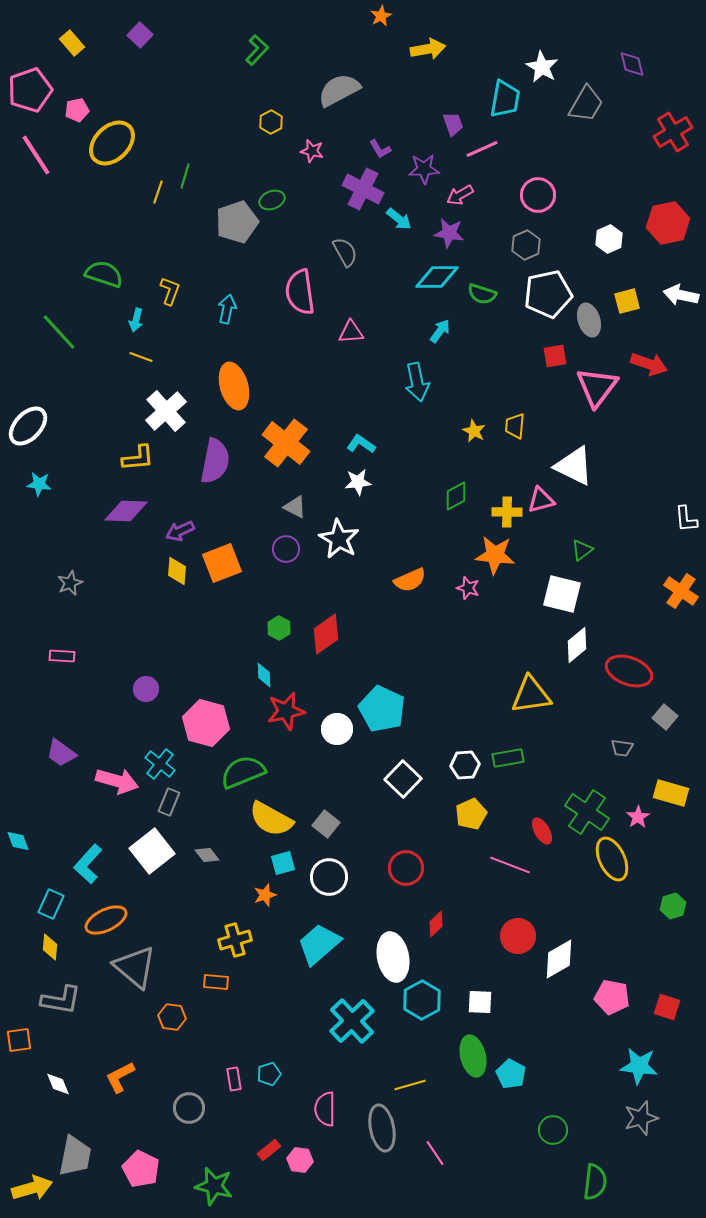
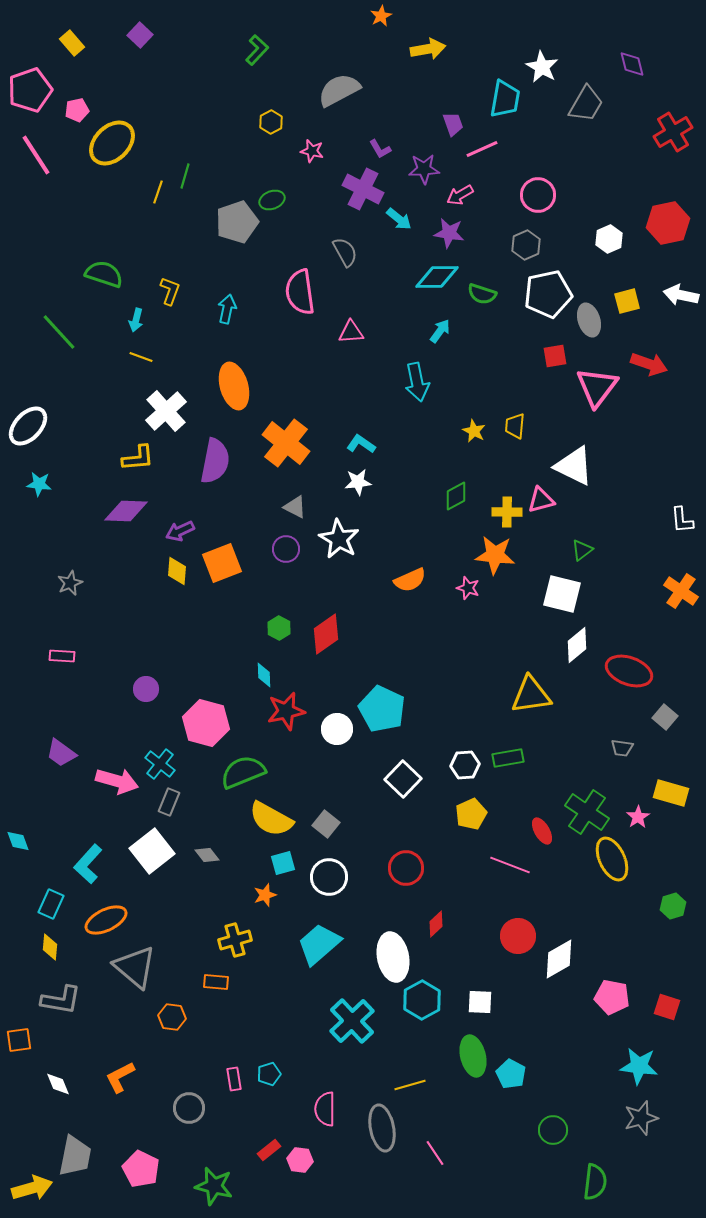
white L-shape at (686, 519): moved 4 px left, 1 px down
